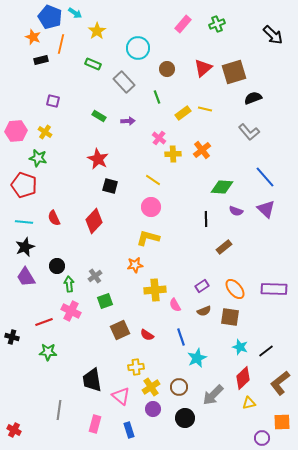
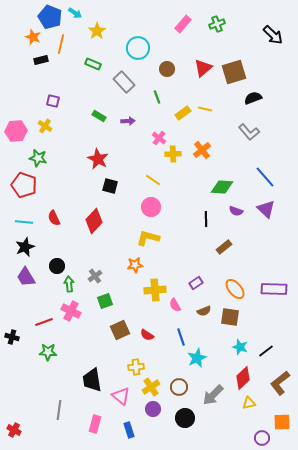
yellow cross at (45, 132): moved 6 px up
purple rectangle at (202, 286): moved 6 px left, 3 px up
